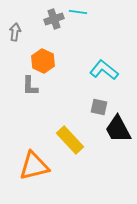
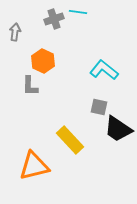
black trapezoid: rotated 28 degrees counterclockwise
